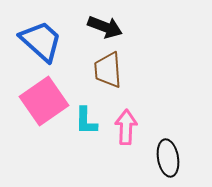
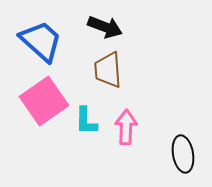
black ellipse: moved 15 px right, 4 px up
